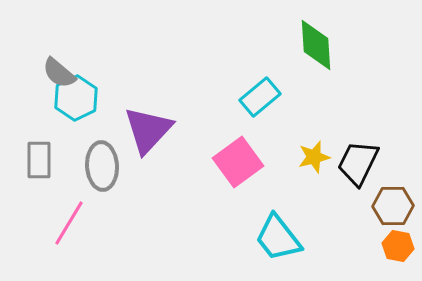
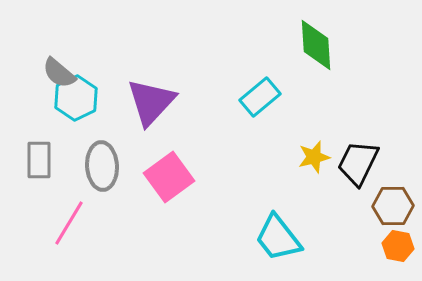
purple triangle: moved 3 px right, 28 px up
pink square: moved 69 px left, 15 px down
